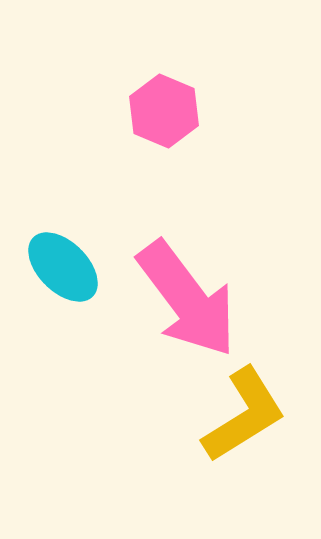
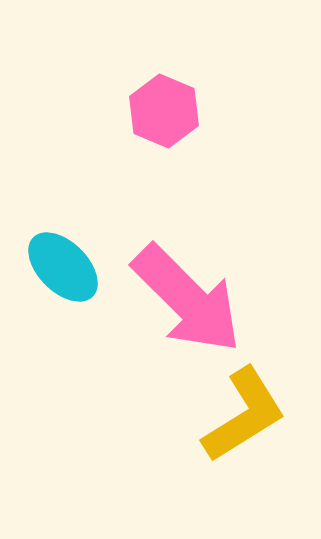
pink arrow: rotated 8 degrees counterclockwise
